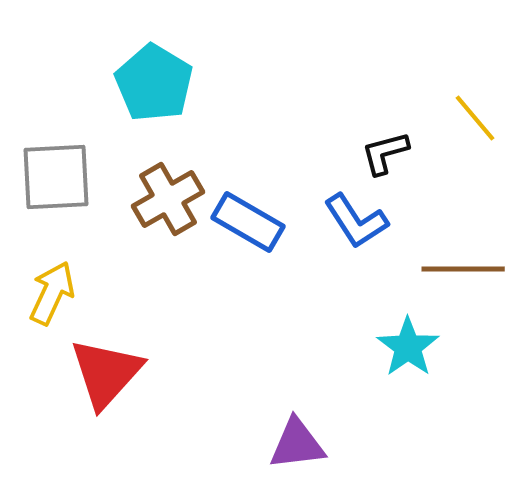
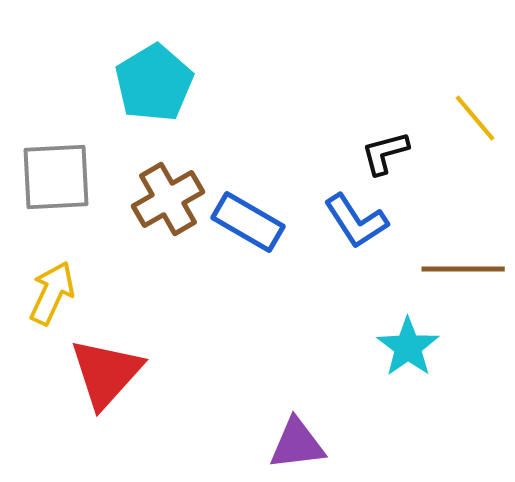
cyan pentagon: rotated 10 degrees clockwise
